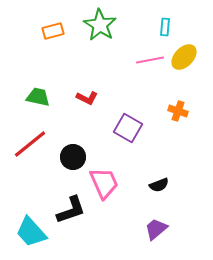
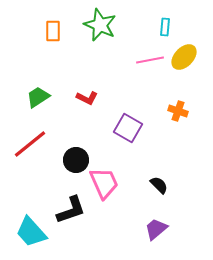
green star: rotated 8 degrees counterclockwise
orange rectangle: rotated 75 degrees counterclockwise
green trapezoid: rotated 45 degrees counterclockwise
black circle: moved 3 px right, 3 px down
black semicircle: rotated 114 degrees counterclockwise
